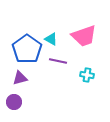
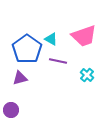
cyan cross: rotated 32 degrees clockwise
purple circle: moved 3 px left, 8 px down
